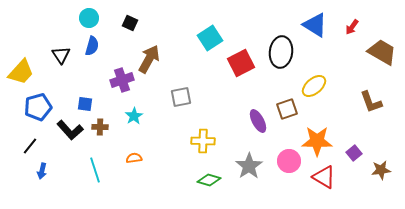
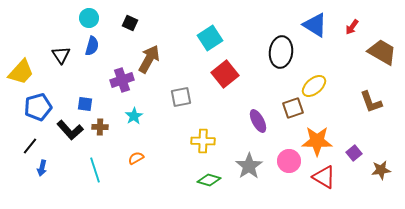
red square: moved 16 px left, 11 px down; rotated 12 degrees counterclockwise
brown square: moved 6 px right, 1 px up
orange semicircle: moved 2 px right; rotated 21 degrees counterclockwise
blue arrow: moved 3 px up
